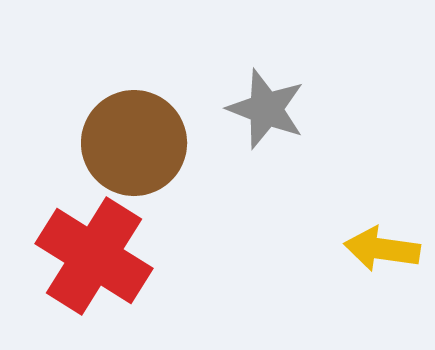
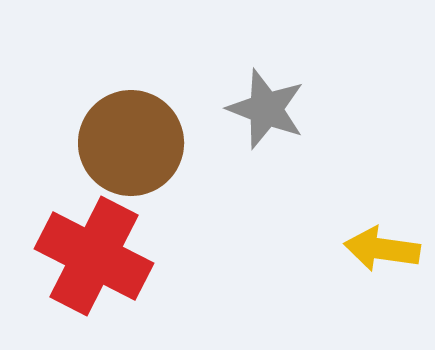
brown circle: moved 3 px left
red cross: rotated 5 degrees counterclockwise
